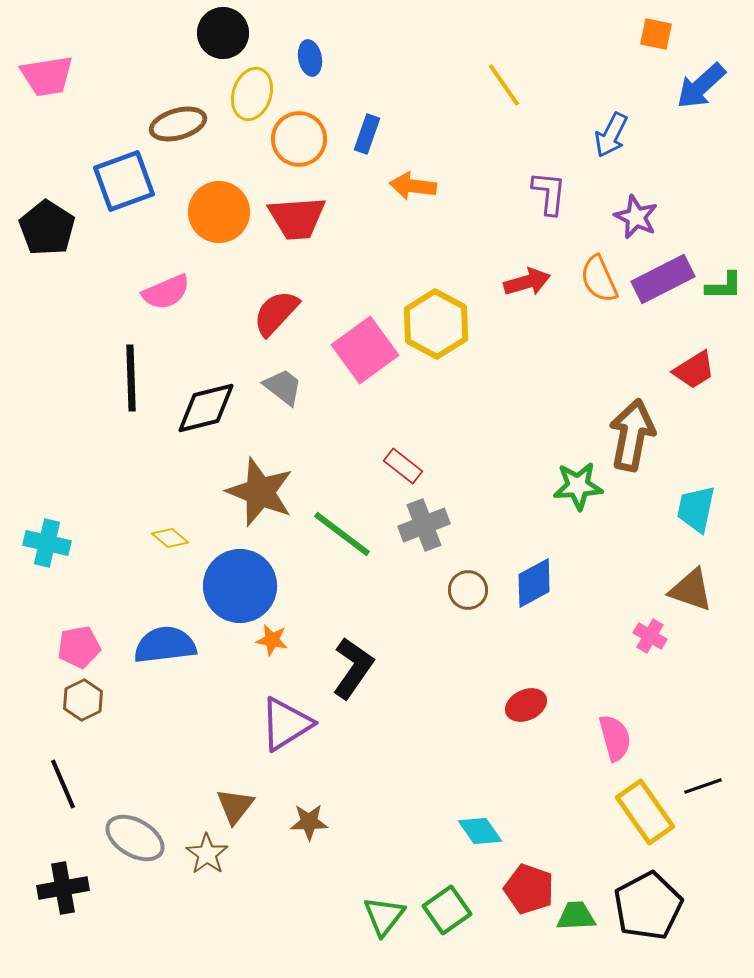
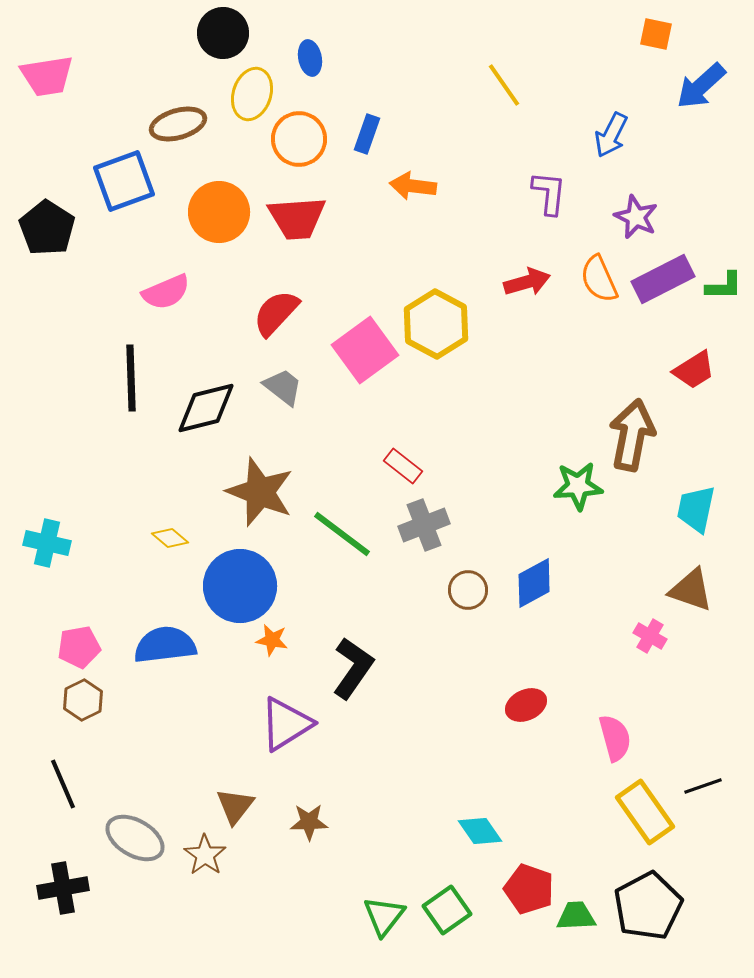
brown star at (207, 854): moved 2 px left, 1 px down
